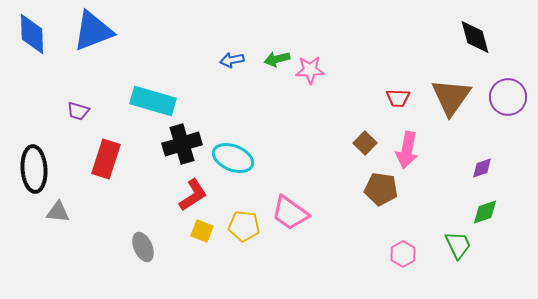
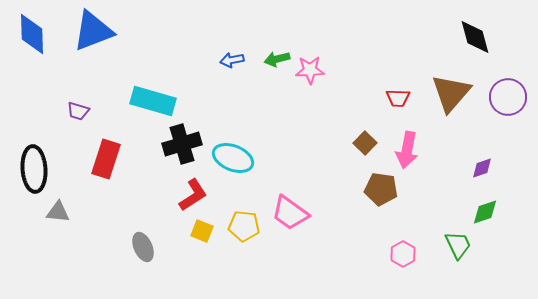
brown triangle: moved 4 px up; rotated 6 degrees clockwise
